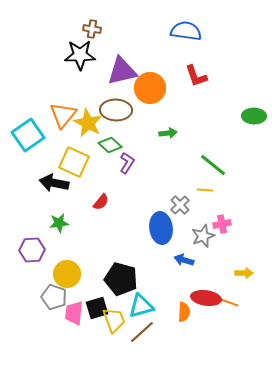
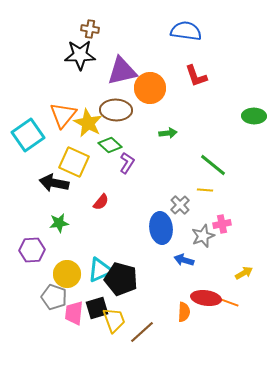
brown cross: moved 2 px left
yellow arrow: rotated 30 degrees counterclockwise
cyan triangle: moved 41 px left, 36 px up; rotated 8 degrees counterclockwise
